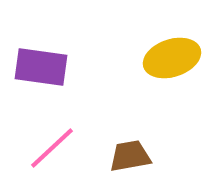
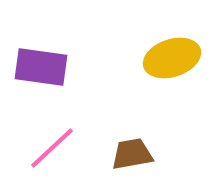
brown trapezoid: moved 2 px right, 2 px up
